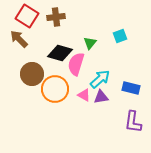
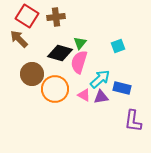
cyan square: moved 2 px left, 10 px down
green triangle: moved 10 px left
pink semicircle: moved 3 px right, 2 px up
blue rectangle: moved 9 px left
purple L-shape: moved 1 px up
